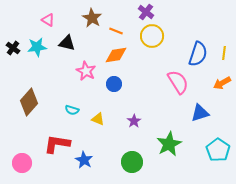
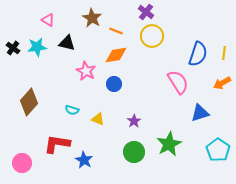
green circle: moved 2 px right, 10 px up
